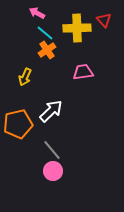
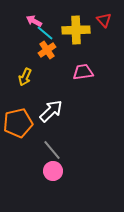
pink arrow: moved 3 px left, 8 px down
yellow cross: moved 1 px left, 2 px down
orange pentagon: moved 1 px up
